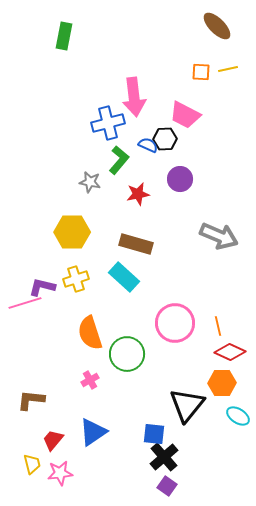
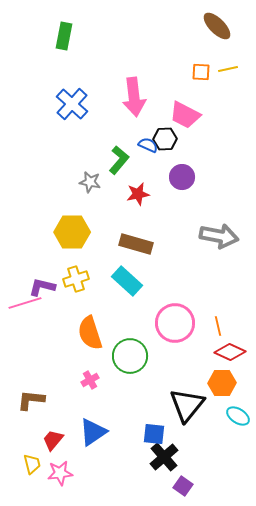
blue cross: moved 36 px left, 19 px up; rotated 32 degrees counterclockwise
purple circle: moved 2 px right, 2 px up
gray arrow: rotated 12 degrees counterclockwise
cyan rectangle: moved 3 px right, 4 px down
green circle: moved 3 px right, 2 px down
purple square: moved 16 px right
